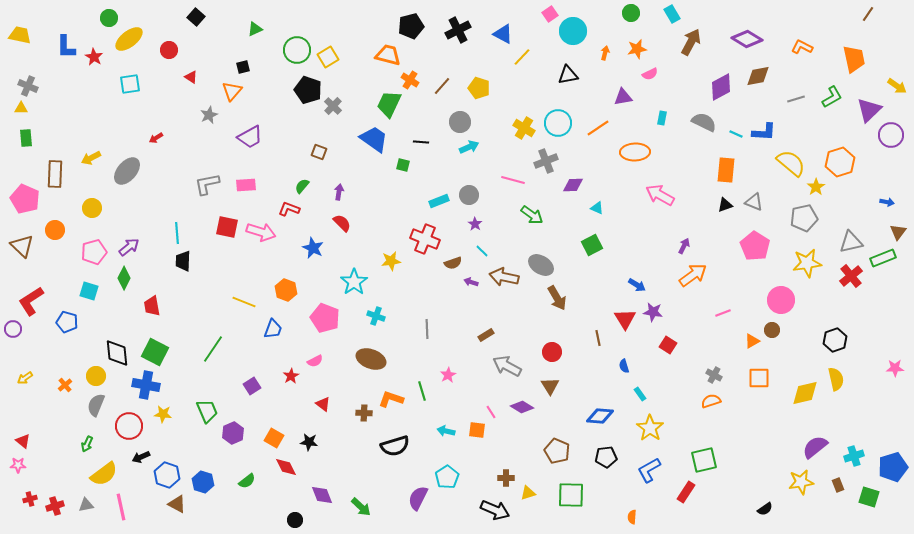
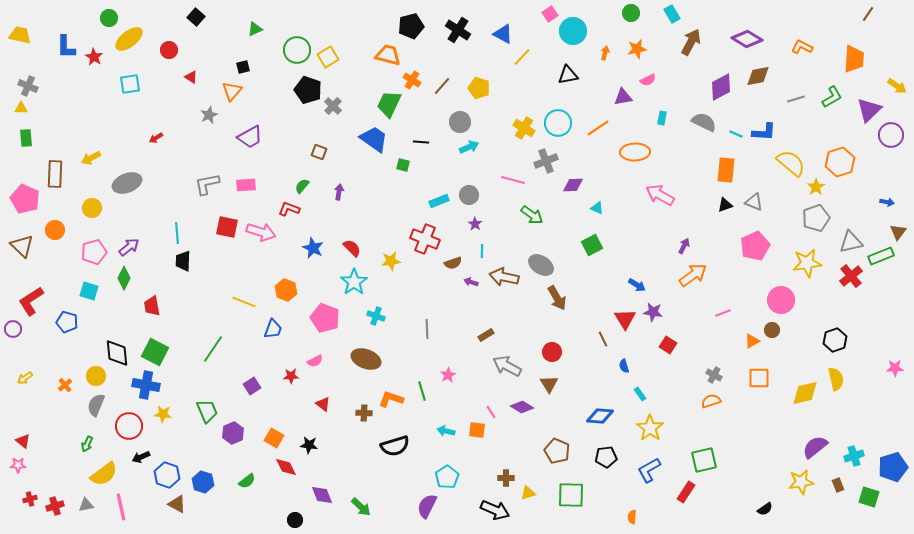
black cross at (458, 30): rotated 30 degrees counterclockwise
orange trapezoid at (854, 59): rotated 16 degrees clockwise
pink semicircle at (650, 74): moved 2 px left, 6 px down
orange cross at (410, 80): moved 2 px right
gray ellipse at (127, 171): moved 12 px down; rotated 28 degrees clockwise
gray pentagon at (804, 218): moved 12 px right; rotated 8 degrees counterclockwise
red semicircle at (342, 223): moved 10 px right, 25 px down
pink pentagon at (755, 246): rotated 16 degrees clockwise
cyan line at (482, 251): rotated 48 degrees clockwise
green rectangle at (883, 258): moved 2 px left, 2 px up
brown line at (598, 338): moved 5 px right, 1 px down; rotated 14 degrees counterclockwise
brown ellipse at (371, 359): moved 5 px left
red star at (291, 376): rotated 28 degrees clockwise
brown triangle at (550, 386): moved 1 px left, 2 px up
black star at (309, 442): moved 3 px down
purple semicircle at (418, 498): moved 9 px right, 8 px down
